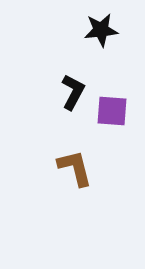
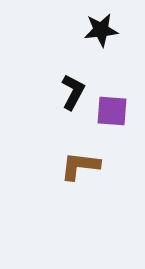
brown L-shape: moved 5 px right, 2 px up; rotated 69 degrees counterclockwise
